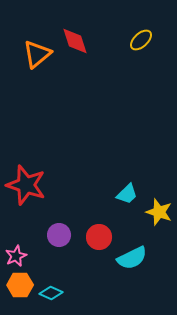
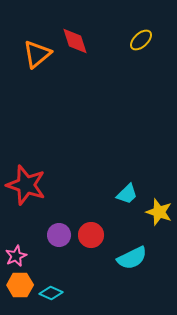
red circle: moved 8 px left, 2 px up
